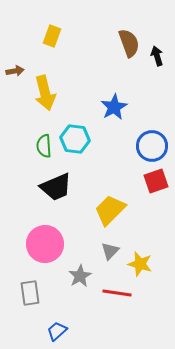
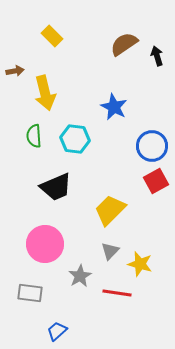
yellow rectangle: rotated 65 degrees counterclockwise
brown semicircle: moved 5 px left, 1 px down; rotated 104 degrees counterclockwise
blue star: rotated 16 degrees counterclockwise
green semicircle: moved 10 px left, 10 px up
red square: rotated 10 degrees counterclockwise
gray rectangle: rotated 75 degrees counterclockwise
